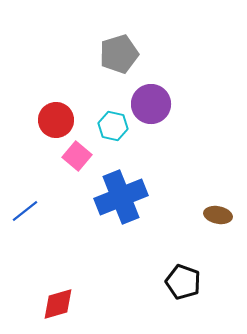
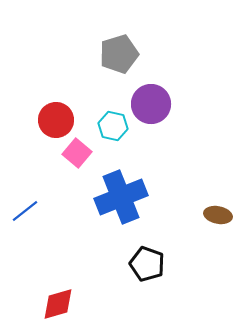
pink square: moved 3 px up
black pentagon: moved 36 px left, 18 px up
